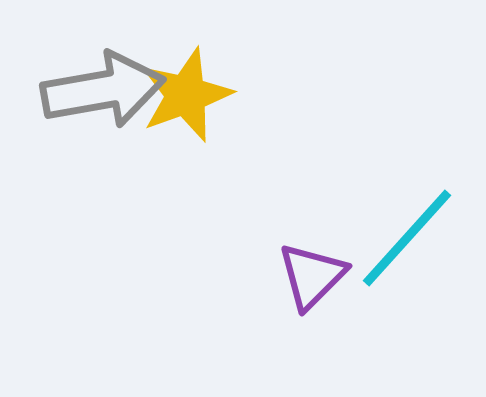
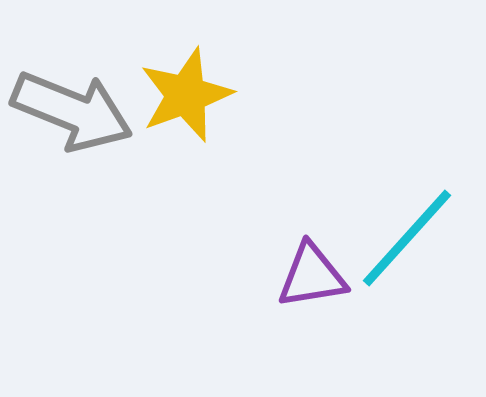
gray arrow: moved 31 px left, 21 px down; rotated 32 degrees clockwise
purple triangle: rotated 36 degrees clockwise
